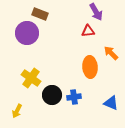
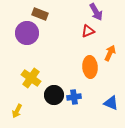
red triangle: rotated 16 degrees counterclockwise
orange arrow: moved 1 px left; rotated 70 degrees clockwise
black circle: moved 2 px right
